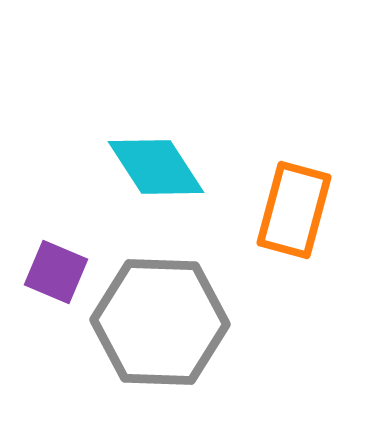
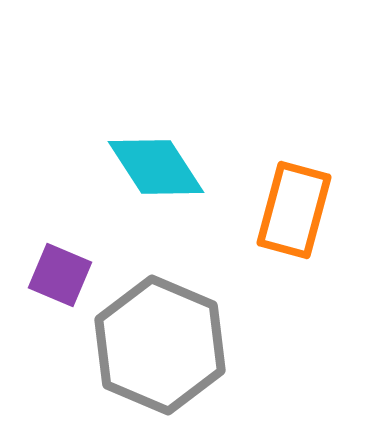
purple square: moved 4 px right, 3 px down
gray hexagon: moved 23 px down; rotated 21 degrees clockwise
